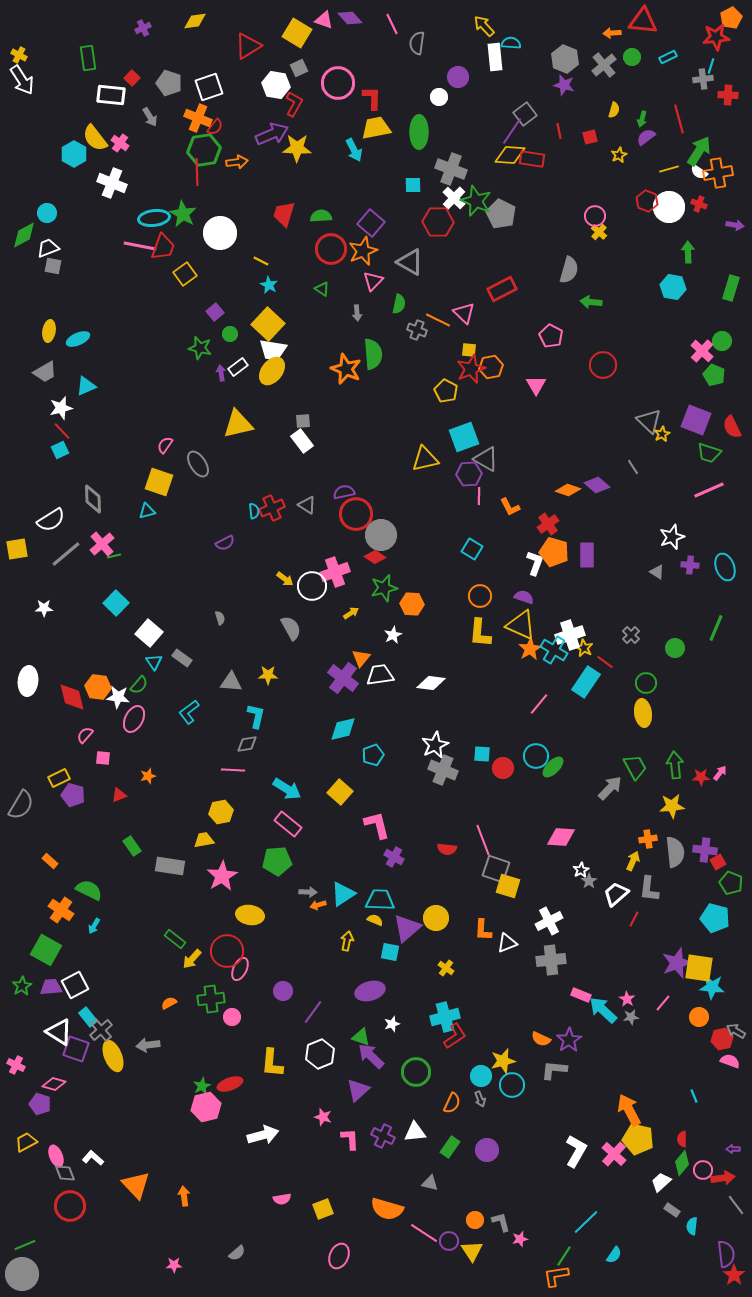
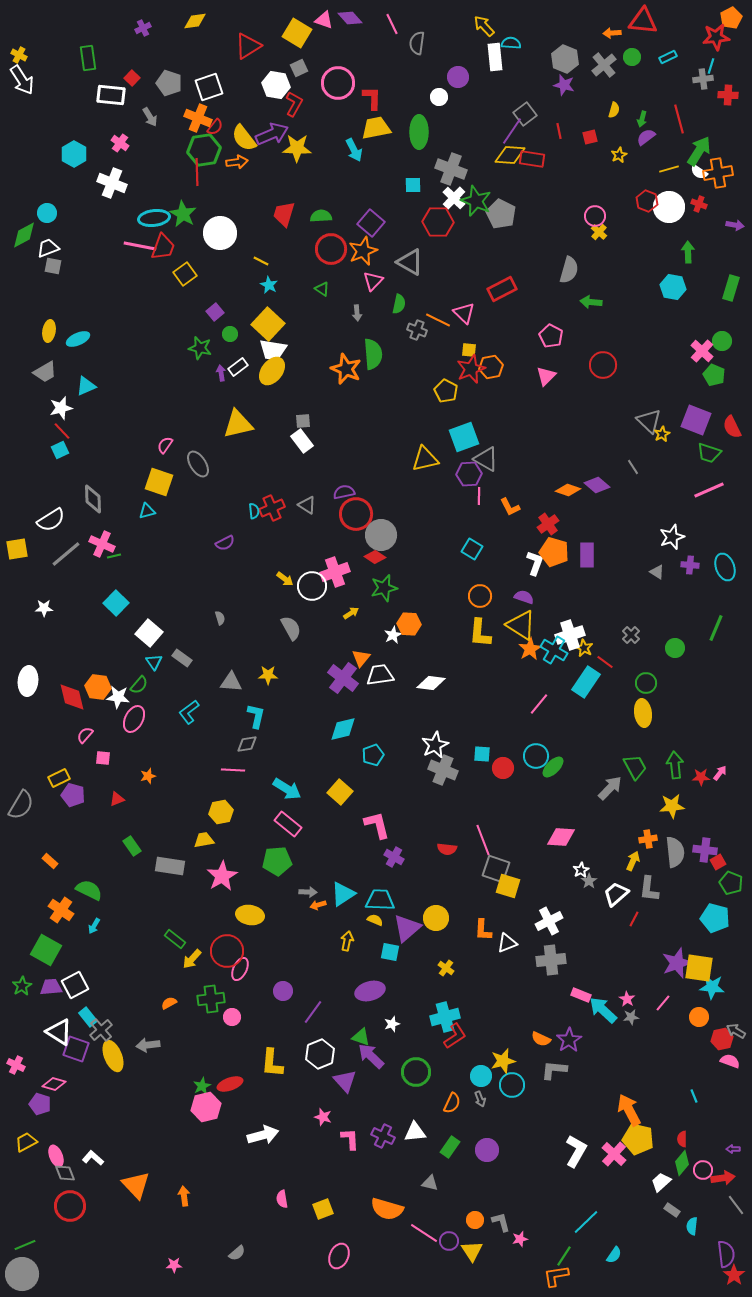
yellow semicircle at (95, 138): moved 149 px right
pink triangle at (536, 385): moved 10 px right, 9 px up; rotated 15 degrees clockwise
pink cross at (102, 544): rotated 25 degrees counterclockwise
orange hexagon at (412, 604): moved 3 px left, 20 px down
yellow triangle at (521, 625): rotated 8 degrees clockwise
red triangle at (119, 795): moved 2 px left, 4 px down
purple triangle at (358, 1090): moved 13 px left, 9 px up; rotated 30 degrees counterclockwise
pink semicircle at (282, 1199): rotated 90 degrees clockwise
